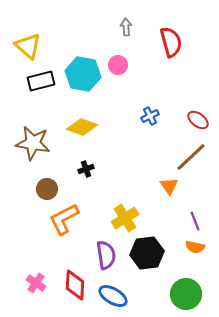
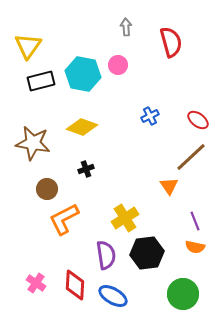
yellow triangle: rotated 24 degrees clockwise
green circle: moved 3 px left
